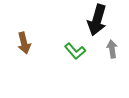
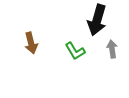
brown arrow: moved 7 px right
green L-shape: rotated 10 degrees clockwise
